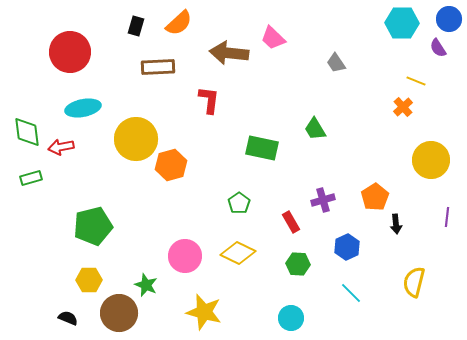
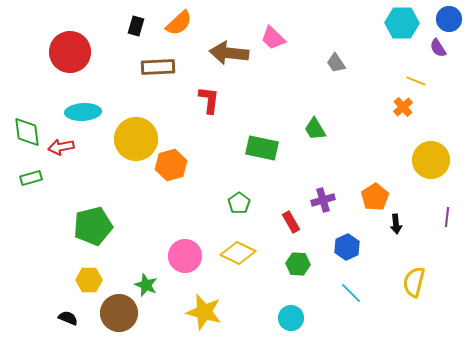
cyan ellipse at (83, 108): moved 4 px down; rotated 8 degrees clockwise
